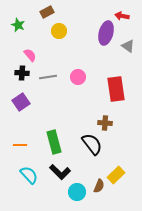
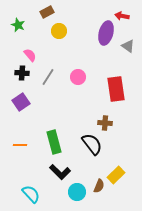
gray line: rotated 48 degrees counterclockwise
cyan semicircle: moved 2 px right, 19 px down
